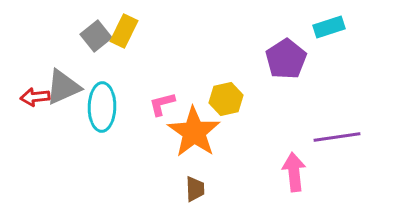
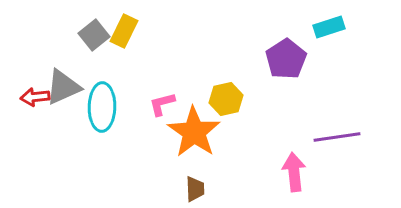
gray square: moved 2 px left, 1 px up
